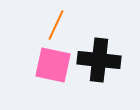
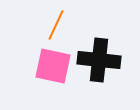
pink square: moved 1 px down
